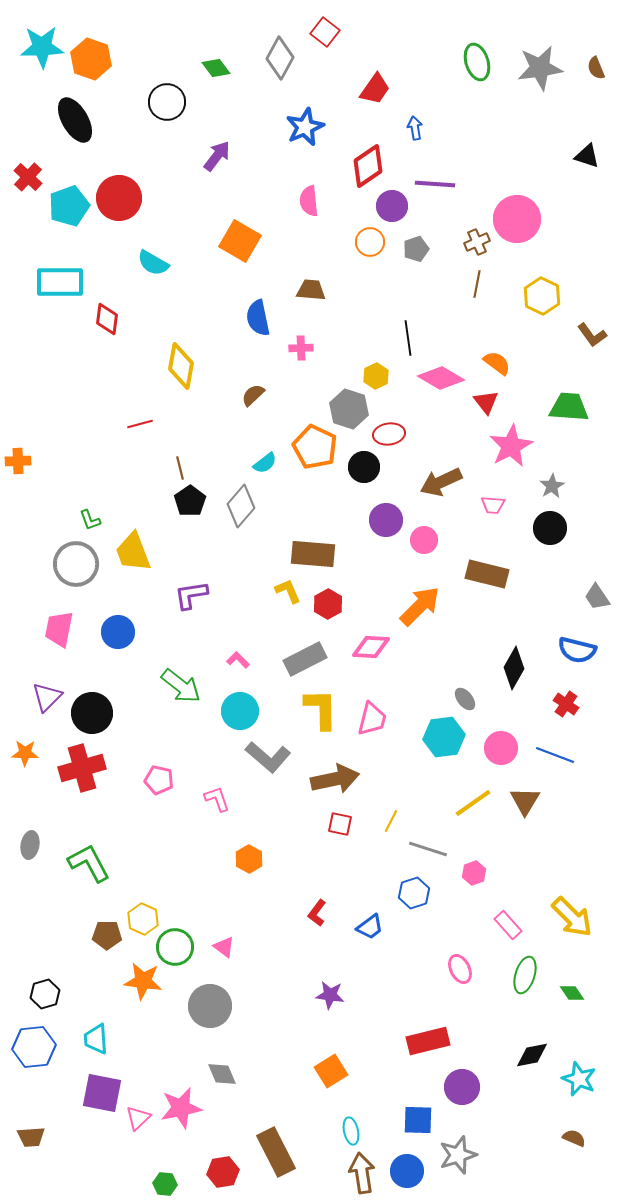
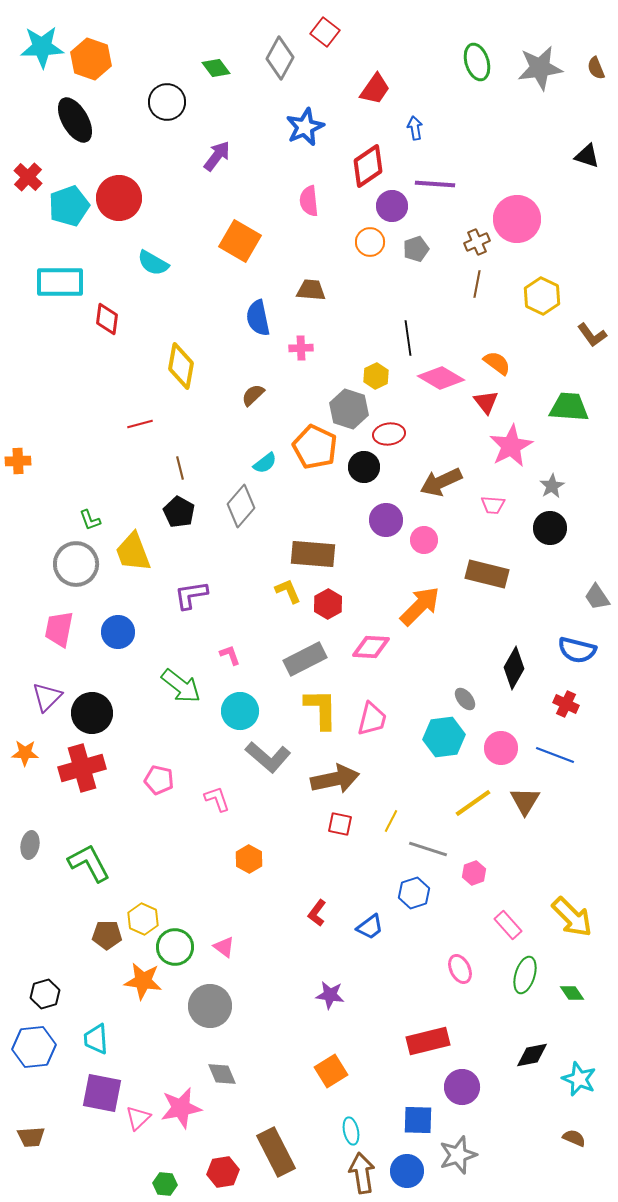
black pentagon at (190, 501): moved 11 px left, 11 px down; rotated 8 degrees counterclockwise
pink L-shape at (238, 660): moved 8 px left, 5 px up; rotated 25 degrees clockwise
red cross at (566, 704): rotated 10 degrees counterclockwise
